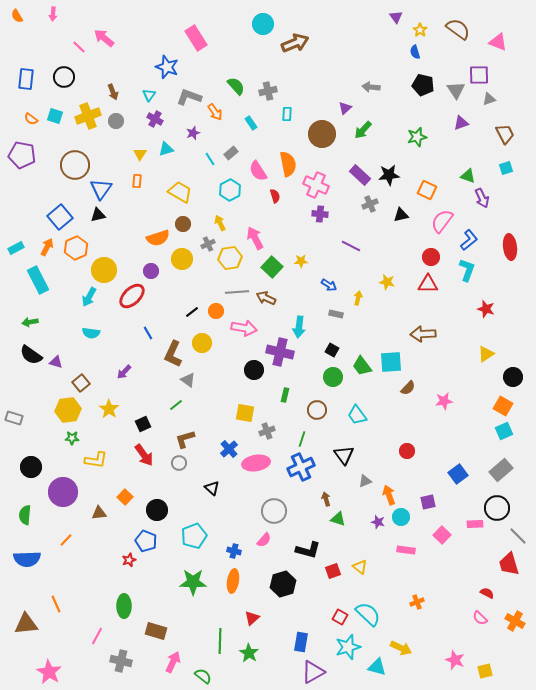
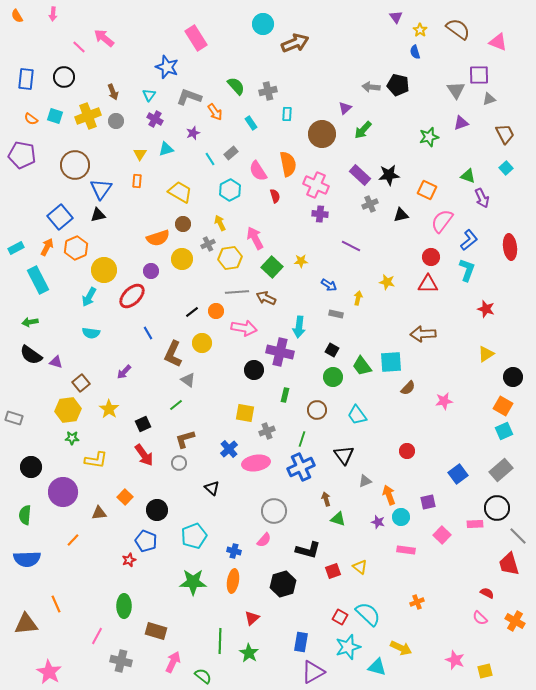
black pentagon at (423, 85): moved 25 px left
green star at (417, 137): moved 12 px right
cyan square at (506, 168): rotated 24 degrees counterclockwise
orange line at (66, 540): moved 7 px right
